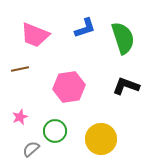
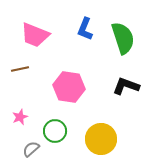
blue L-shape: moved 1 px down; rotated 130 degrees clockwise
pink hexagon: rotated 16 degrees clockwise
